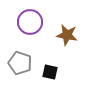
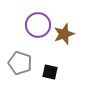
purple circle: moved 8 px right, 3 px down
brown star: moved 3 px left, 1 px up; rotated 30 degrees counterclockwise
